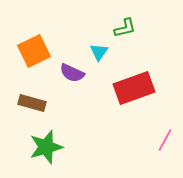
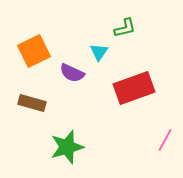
green star: moved 21 px right
